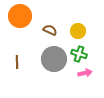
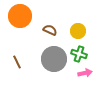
brown line: rotated 24 degrees counterclockwise
